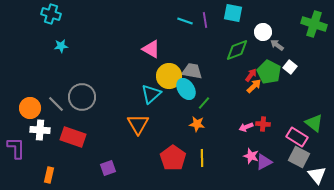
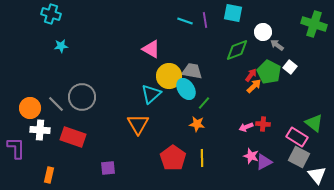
purple square: rotated 14 degrees clockwise
